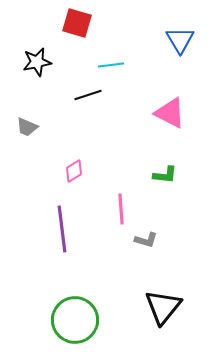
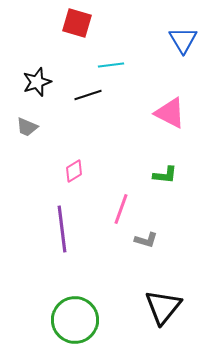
blue triangle: moved 3 px right
black star: moved 20 px down; rotated 8 degrees counterclockwise
pink line: rotated 24 degrees clockwise
